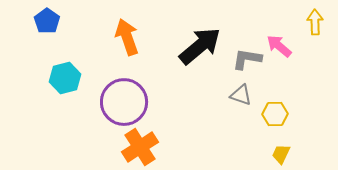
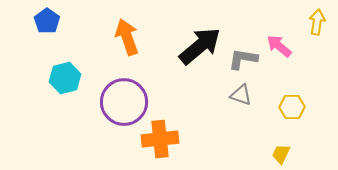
yellow arrow: moved 2 px right; rotated 10 degrees clockwise
gray L-shape: moved 4 px left
yellow hexagon: moved 17 px right, 7 px up
orange cross: moved 20 px right, 8 px up; rotated 27 degrees clockwise
